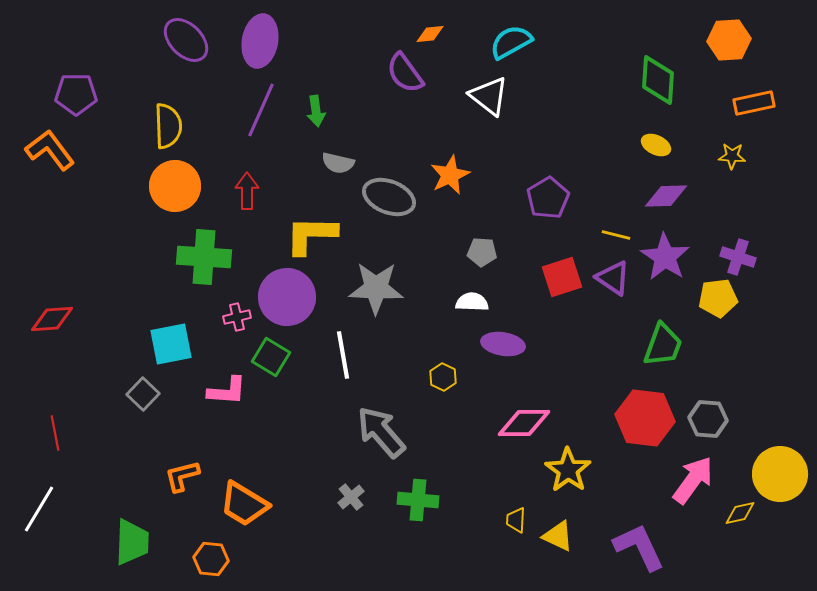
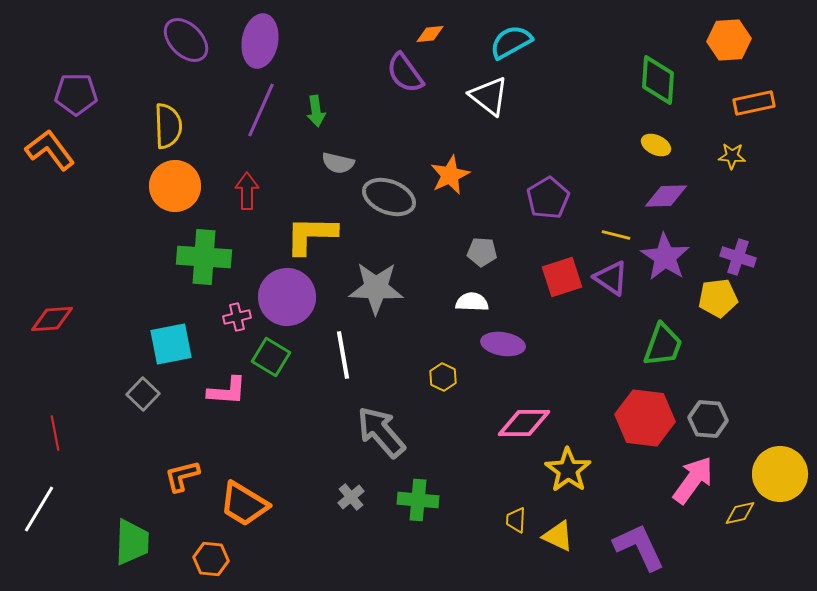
purple triangle at (613, 278): moved 2 px left
